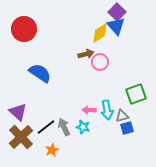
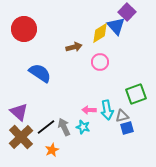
purple square: moved 10 px right
brown arrow: moved 12 px left, 7 px up
purple triangle: moved 1 px right
